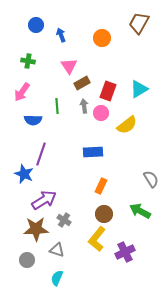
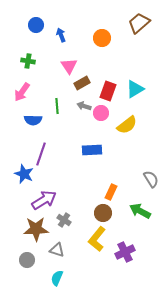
brown trapezoid: rotated 20 degrees clockwise
cyan triangle: moved 4 px left
gray arrow: rotated 64 degrees counterclockwise
blue rectangle: moved 1 px left, 2 px up
orange rectangle: moved 10 px right, 6 px down
brown circle: moved 1 px left, 1 px up
